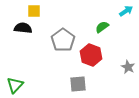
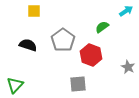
black semicircle: moved 5 px right, 17 px down; rotated 12 degrees clockwise
